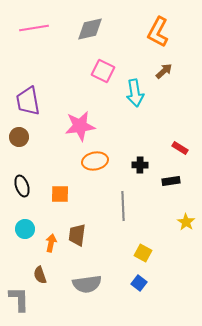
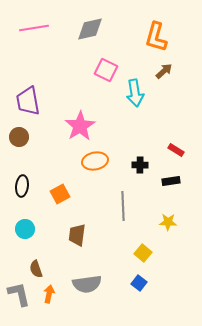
orange L-shape: moved 2 px left, 5 px down; rotated 12 degrees counterclockwise
pink square: moved 3 px right, 1 px up
pink star: rotated 24 degrees counterclockwise
red rectangle: moved 4 px left, 2 px down
black ellipse: rotated 25 degrees clockwise
orange square: rotated 30 degrees counterclockwise
yellow star: moved 18 px left; rotated 30 degrees counterclockwise
orange arrow: moved 2 px left, 51 px down
yellow square: rotated 12 degrees clockwise
brown semicircle: moved 4 px left, 6 px up
gray L-shape: moved 5 px up; rotated 12 degrees counterclockwise
